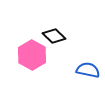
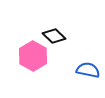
pink hexagon: moved 1 px right, 1 px down
